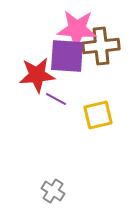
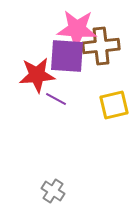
yellow square: moved 16 px right, 10 px up
